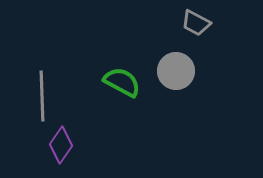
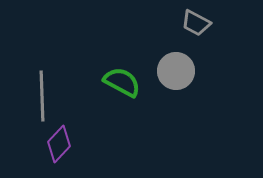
purple diamond: moved 2 px left, 1 px up; rotated 9 degrees clockwise
